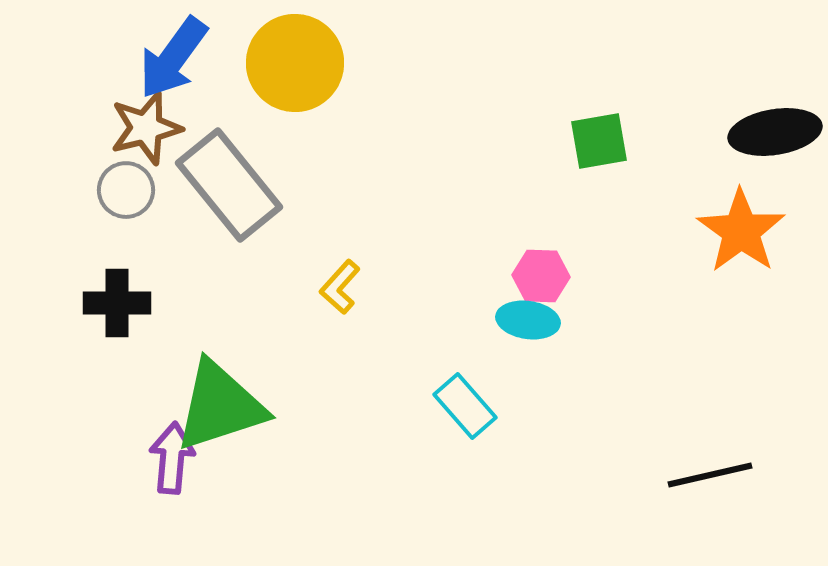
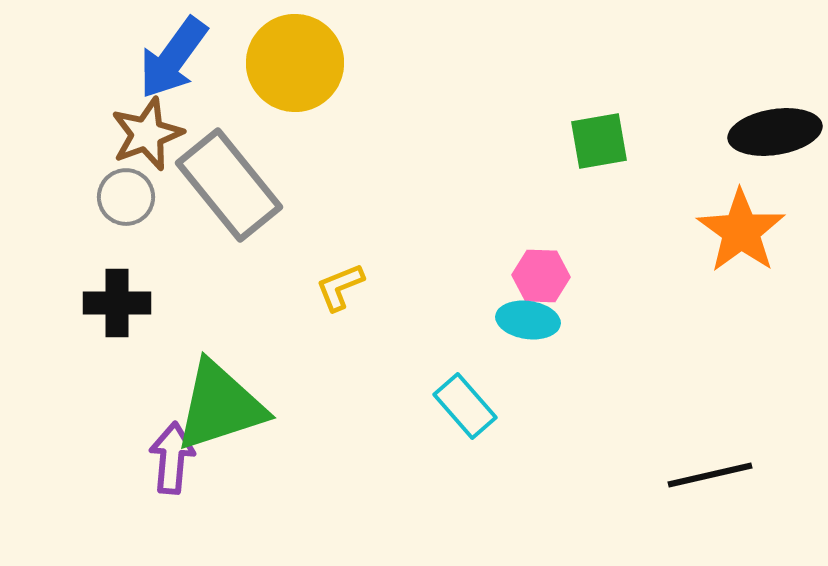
brown star: moved 1 px right, 6 px down; rotated 6 degrees counterclockwise
gray circle: moved 7 px down
yellow L-shape: rotated 26 degrees clockwise
